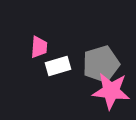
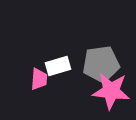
pink trapezoid: moved 32 px down
gray pentagon: rotated 9 degrees clockwise
